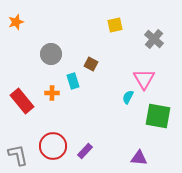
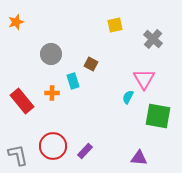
gray cross: moved 1 px left
